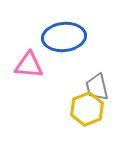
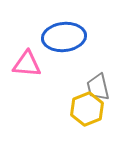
pink triangle: moved 2 px left, 1 px up
gray trapezoid: moved 1 px right
